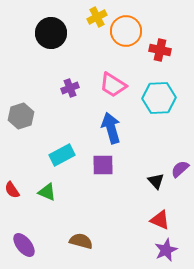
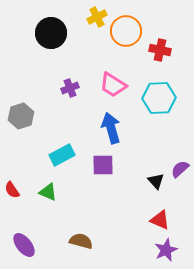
green triangle: moved 1 px right
